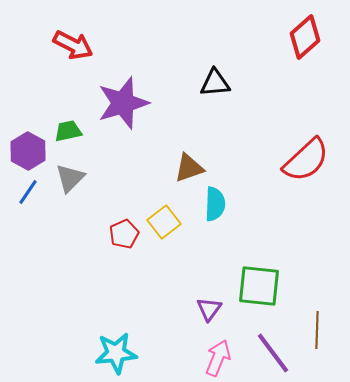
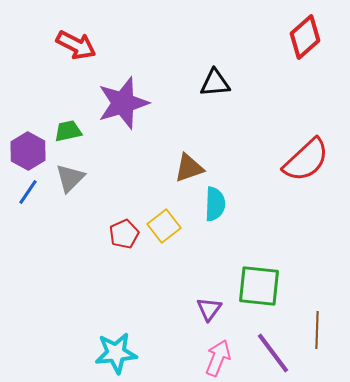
red arrow: moved 3 px right
yellow square: moved 4 px down
